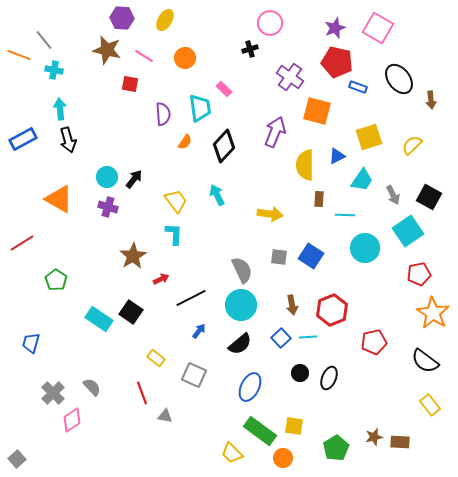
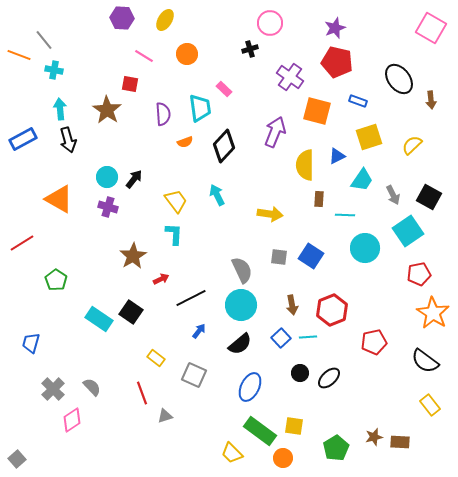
pink square at (378, 28): moved 53 px right
brown star at (107, 50): moved 60 px down; rotated 20 degrees clockwise
orange circle at (185, 58): moved 2 px right, 4 px up
blue rectangle at (358, 87): moved 14 px down
orange semicircle at (185, 142): rotated 35 degrees clockwise
black ellipse at (329, 378): rotated 25 degrees clockwise
gray cross at (53, 393): moved 4 px up
gray triangle at (165, 416): rotated 28 degrees counterclockwise
